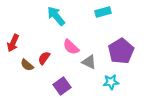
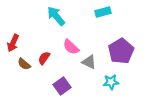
brown semicircle: moved 3 px left, 1 px up
